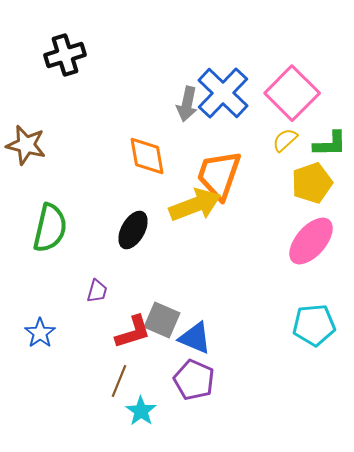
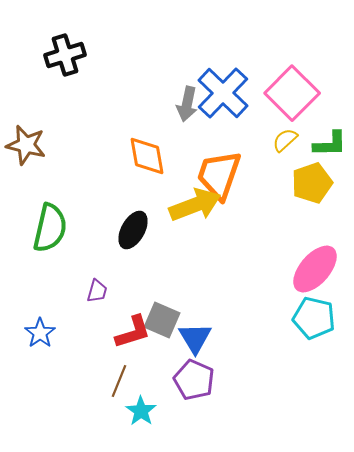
pink ellipse: moved 4 px right, 28 px down
cyan pentagon: moved 7 px up; rotated 18 degrees clockwise
blue triangle: rotated 36 degrees clockwise
